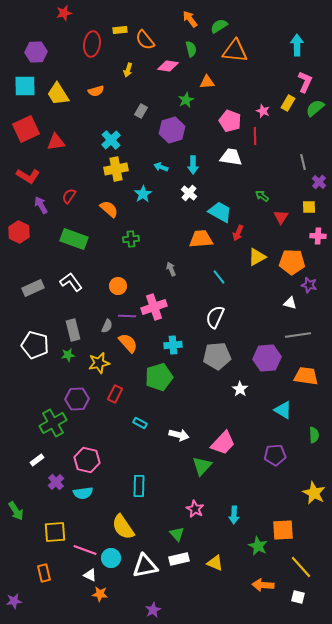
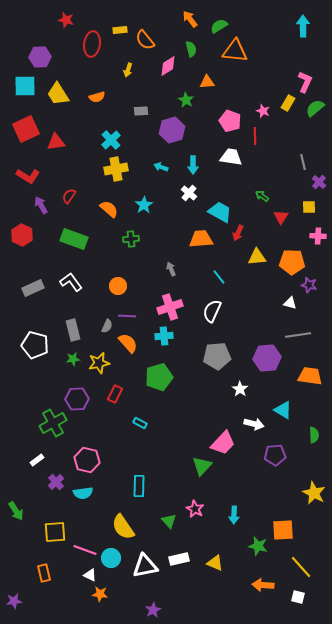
red star at (64, 13): moved 2 px right, 7 px down; rotated 28 degrees clockwise
cyan arrow at (297, 45): moved 6 px right, 19 px up
purple hexagon at (36, 52): moved 4 px right, 5 px down
pink diamond at (168, 66): rotated 40 degrees counterclockwise
orange semicircle at (96, 91): moved 1 px right, 6 px down
green star at (186, 100): rotated 14 degrees counterclockwise
gray rectangle at (141, 111): rotated 56 degrees clockwise
cyan star at (143, 194): moved 1 px right, 11 px down
red hexagon at (19, 232): moved 3 px right, 3 px down
yellow triangle at (257, 257): rotated 24 degrees clockwise
pink cross at (154, 307): moved 16 px right
white semicircle at (215, 317): moved 3 px left, 6 px up
cyan cross at (173, 345): moved 9 px left, 9 px up
green star at (68, 355): moved 5 px right, 4 px down
orange trapezoid at (306, 376): moved 4 px right
white arrow at (179, 435): moved 75 px right, 11 px up
green triangle at (177, 534): moved 8 px left, 13 px up
green star at (258, 546): rotated 12 degrees counterclockwise
